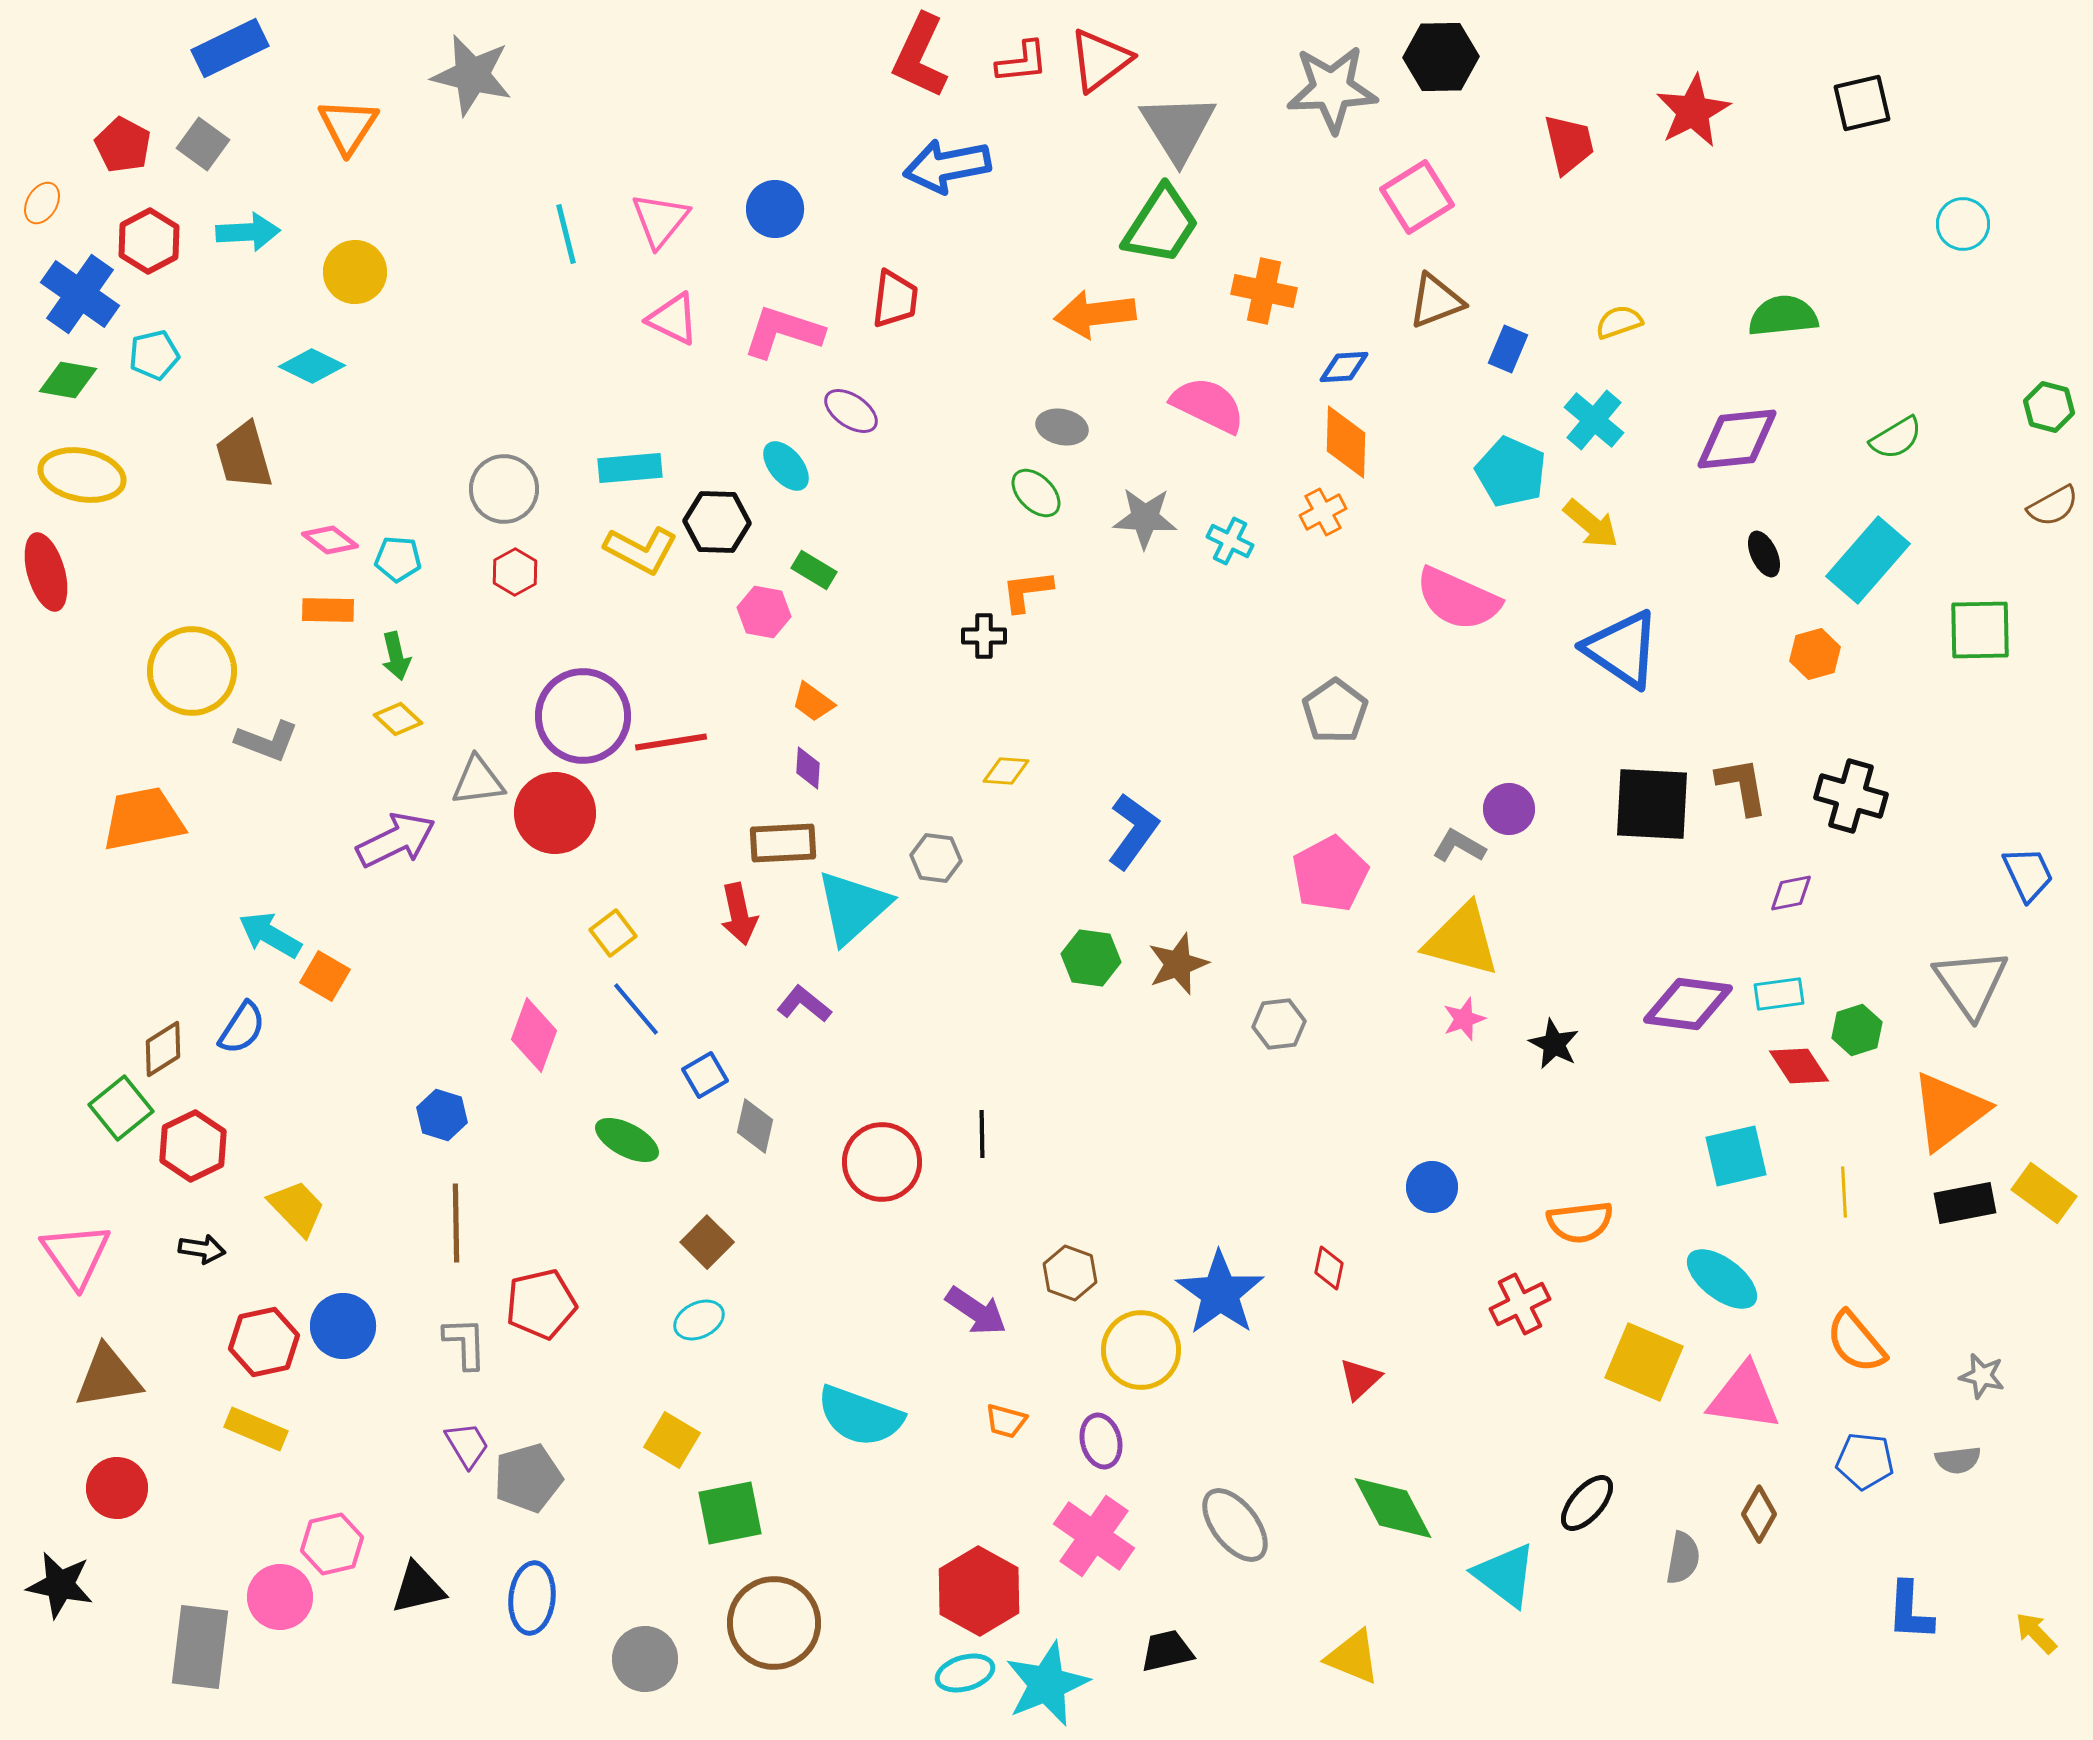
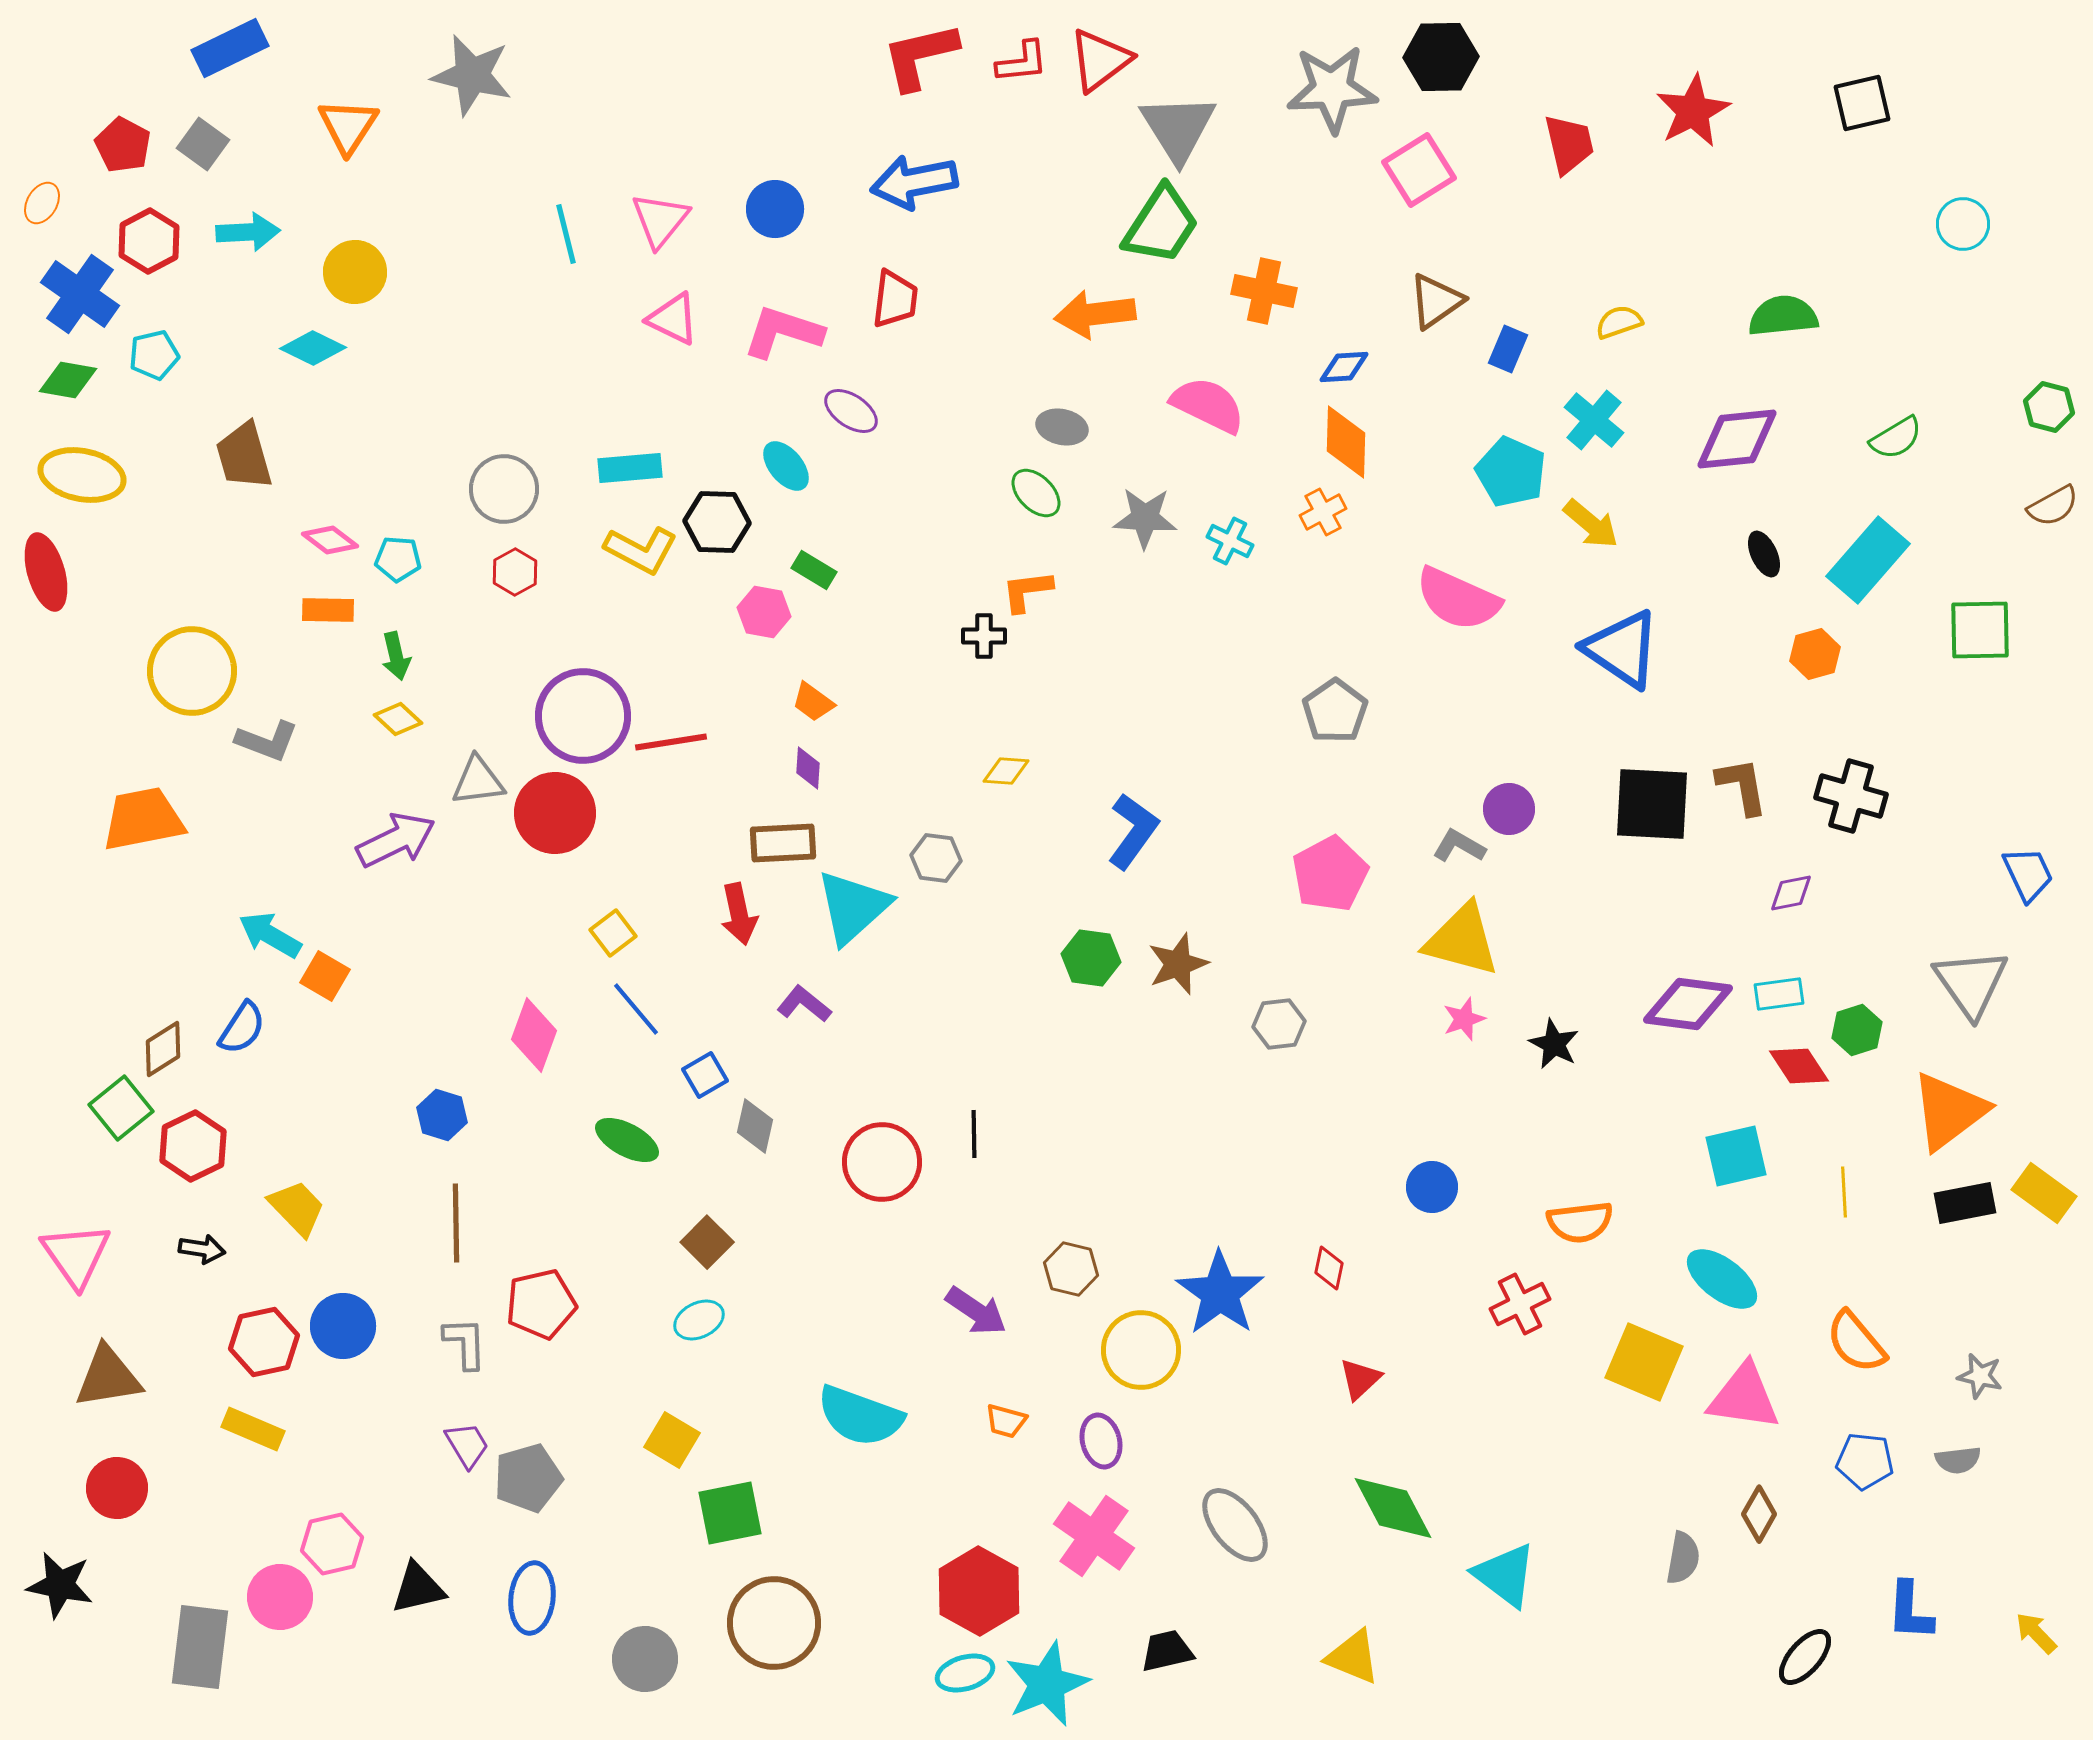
red L-shape at (920, 56): rotated 52 degrees clockwise
blue arrow at (947, 166): moved 33 px left, 16 px down
pink square at (1417, 197): moved 2 px right, 27 px up
brown triangle at (1436, 301): rotated 14 degrees counterclockwise
cyan diamond at (312, 366): moved 1 px right, 18 px up
black line at (982, 1134): moved 8 px left
brown hexagon at (1070, 1273): moved 1 px right, 4 px up; rotated 6 degrees counterclockwise
gray star at (1982, 1376): moved 2 px left
yellow rectangle at (256, 1429): moved 3 px left
black ellipse at (1587, 1503): moved 218 px right, 154 px down
